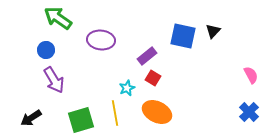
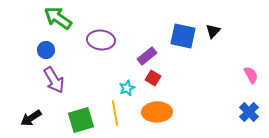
orange ellipse: rotated 28 degrees counterclockwise
